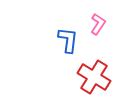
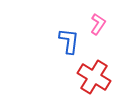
blue L-shape: moved 1 px right, 1 px down
